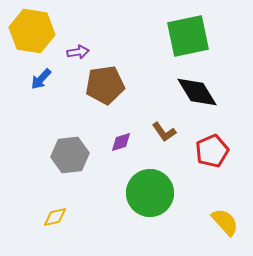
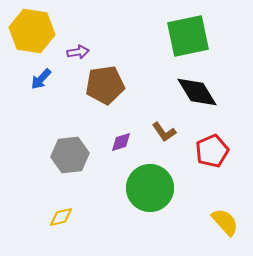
green circle: moved 5 px up
yellow diamond: moved 6 px right
